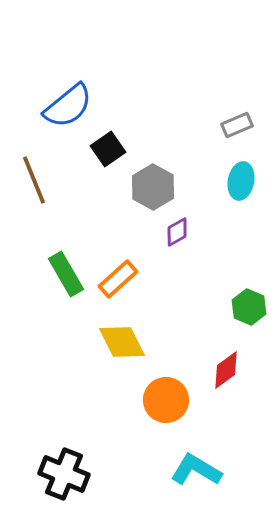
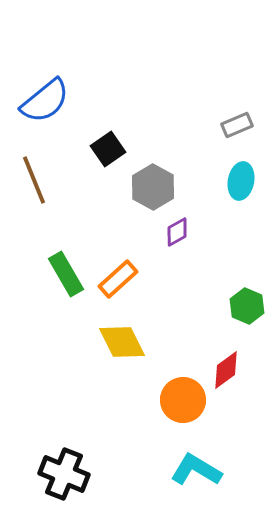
blue semicircle: moved 23 px left, 5 px up
green hexagon: moved 2 px left, 1 px up
orange circle: moved 17 px right
